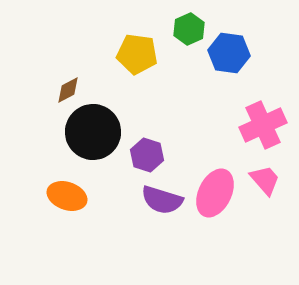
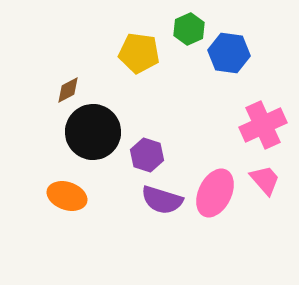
yellow pentagon: moved 2 px right, 1 px up
